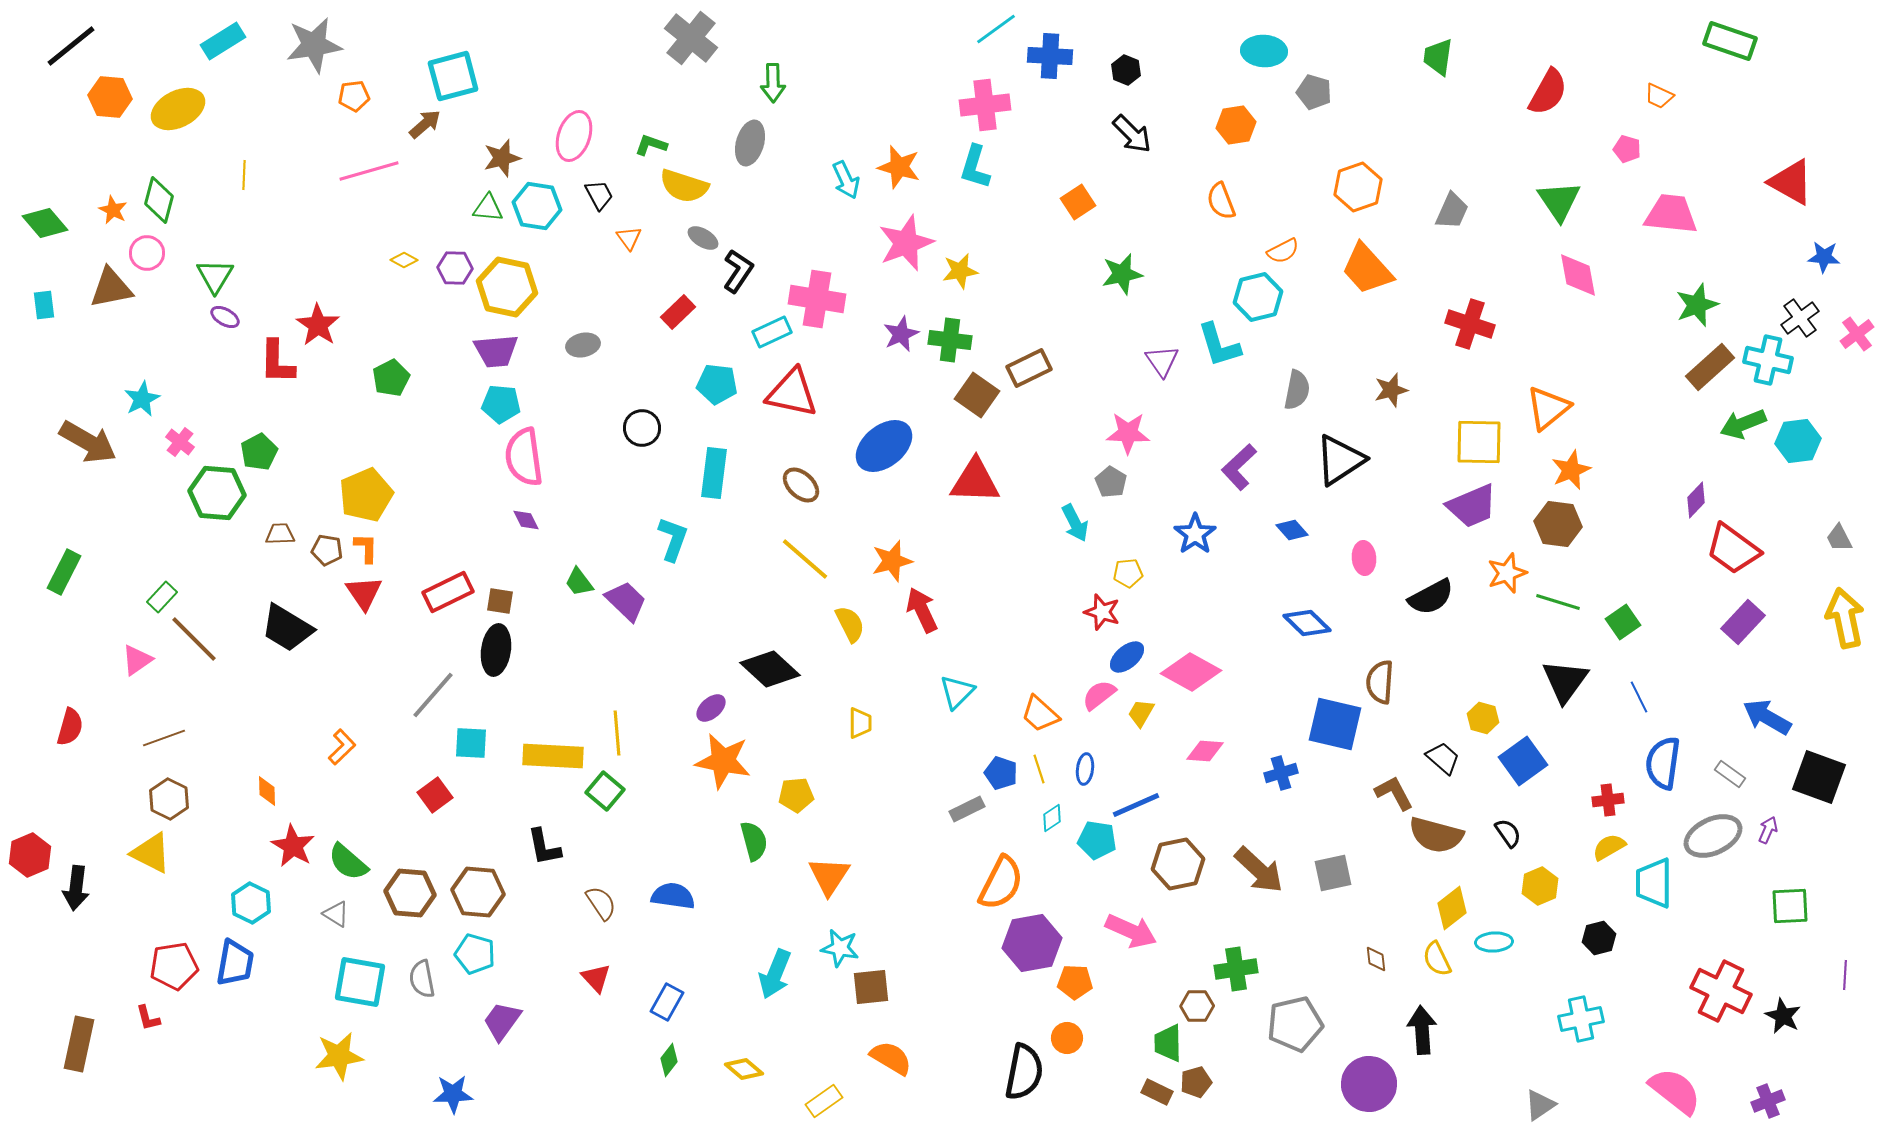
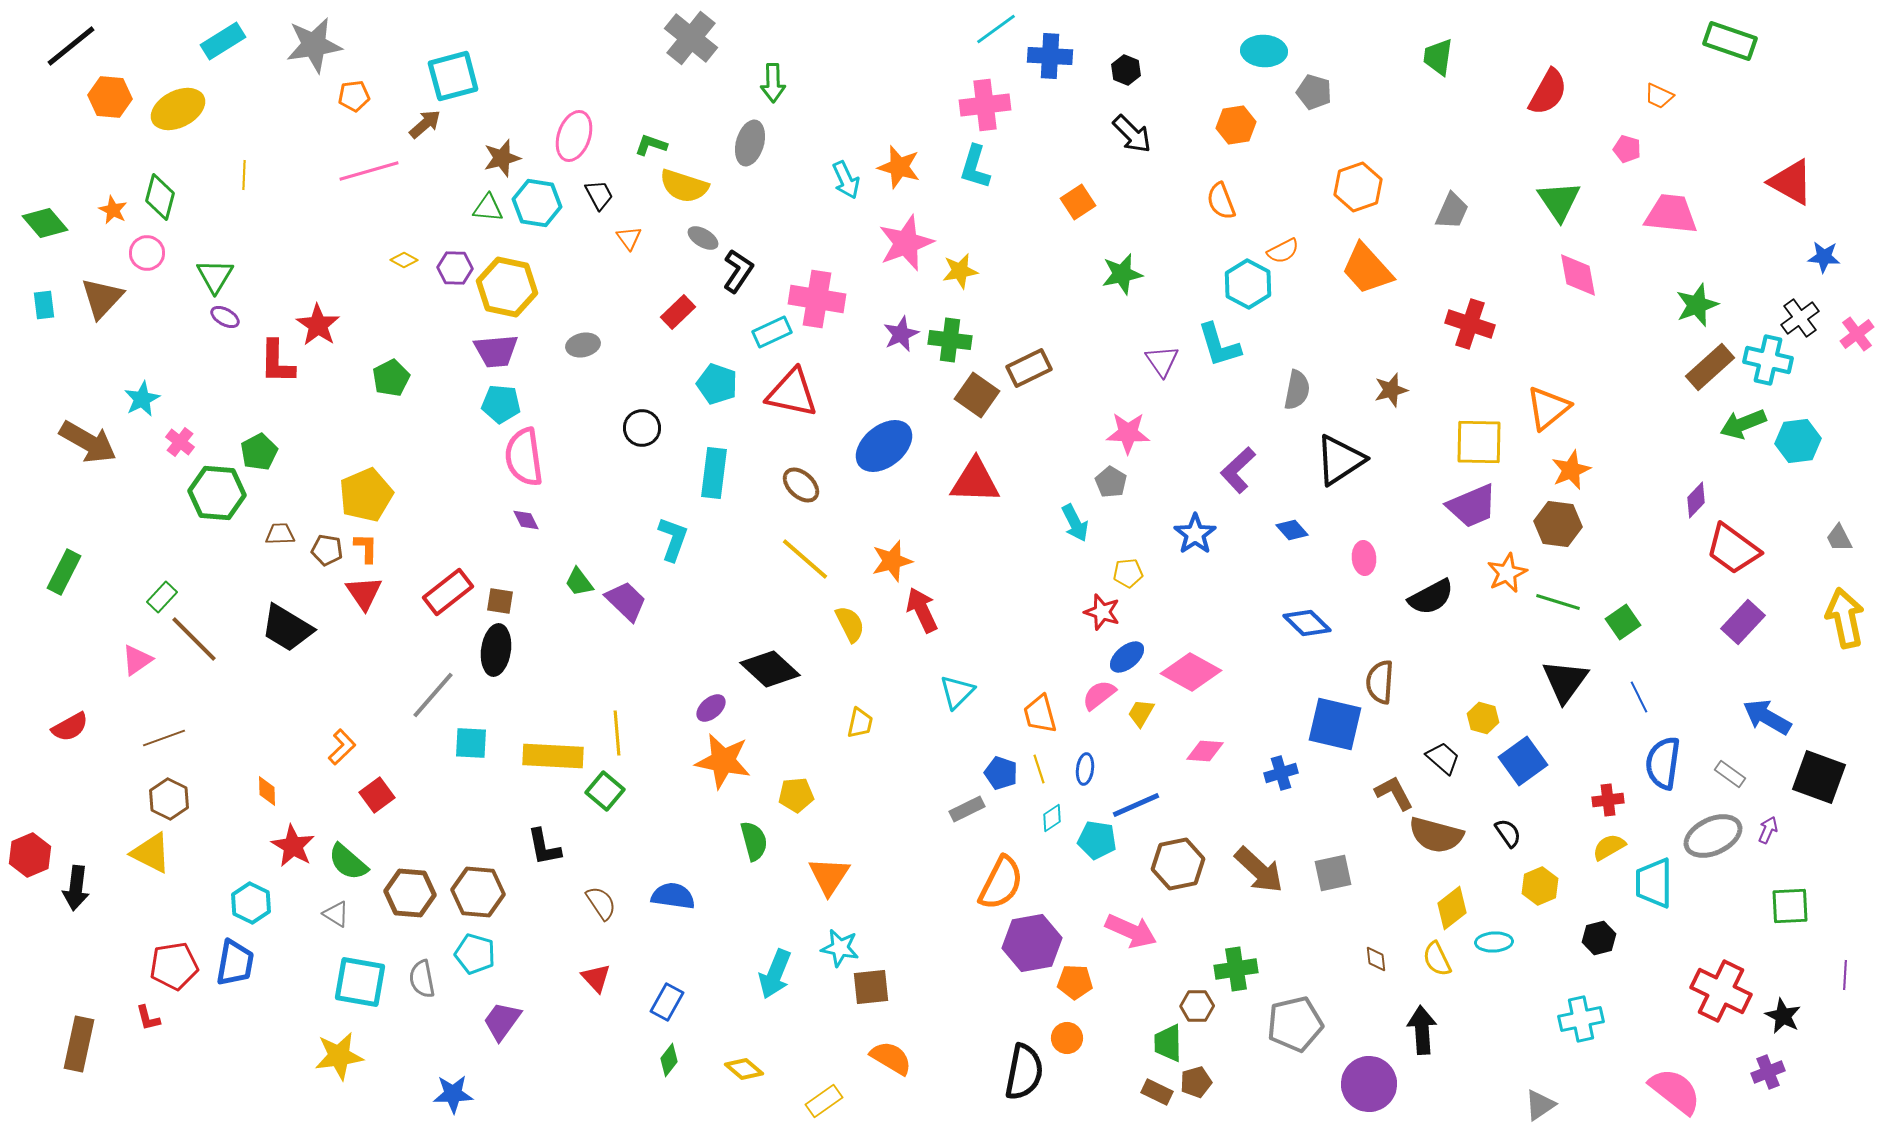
green diamond at (159, 200): moved 1 px right, 3 px up
cyan hexagon at (537, 206): moved 3 px up
brown triangle at (111, 288): moved 9 px left, 10 px down; rotated 36 degrees counterclockwise
cyan hexagon at (1258, 297): moved 10 px left, 13 px up; rotated 18 degrees counterclockwise
cyan pentagon at (717, 384): rotated 12 degrees clockwise
purple L-shape at (1239, 467): moved 1 px left, 3 px down
orange star at (1507, 573): rotated 6 degrees counterclockwise
red rectangle at (448, 592): rotated 12 degrees counterclockwise
orange trapezoid at (1040, 714): rotated 33 degrees clockwise
yellow trapezoid at (860, 723): rotated 12 degrees clockwise
red semicircle at (70, 727): rotated 45 degrees clockwise
red square at (435, 795): moved 58 px left
purple cross at (1768, 1101): moved 29 px up
